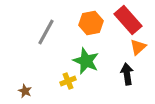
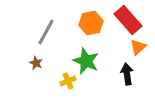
brown star: moved 11 px right, 28 px up
